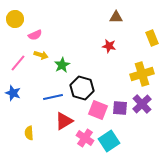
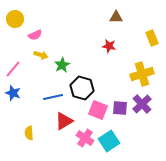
pink line: moved 5 px left, 6 px down
